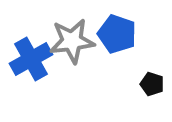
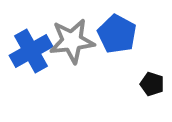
blue pentagon: rotated 9 degrees clockwise
blue cross: moved 8 px up
